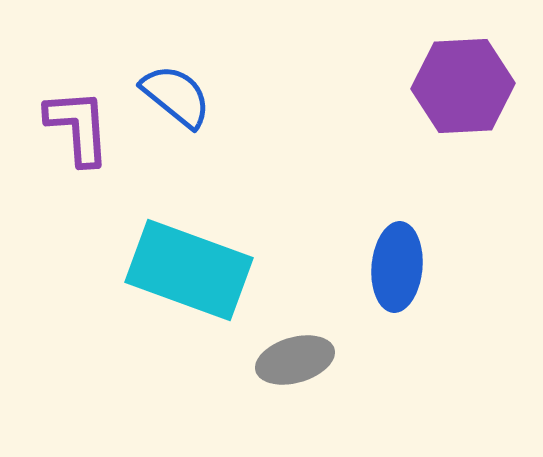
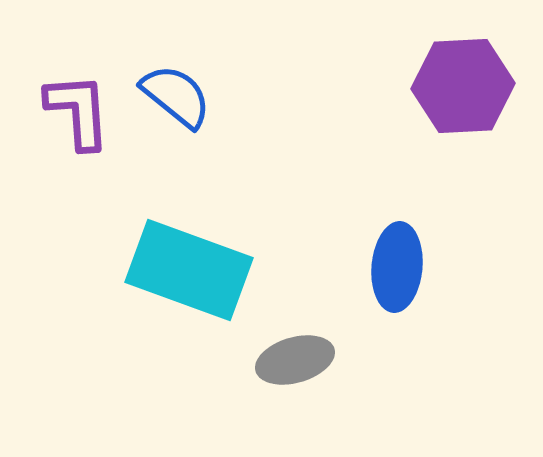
purple L-shape: moved 16 px up
